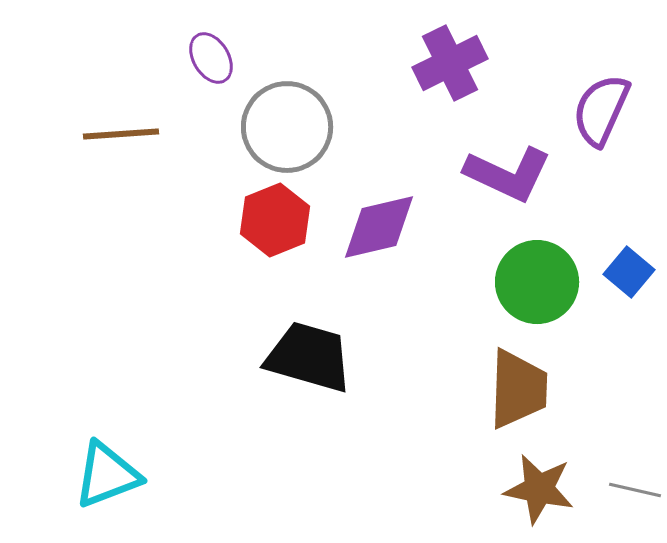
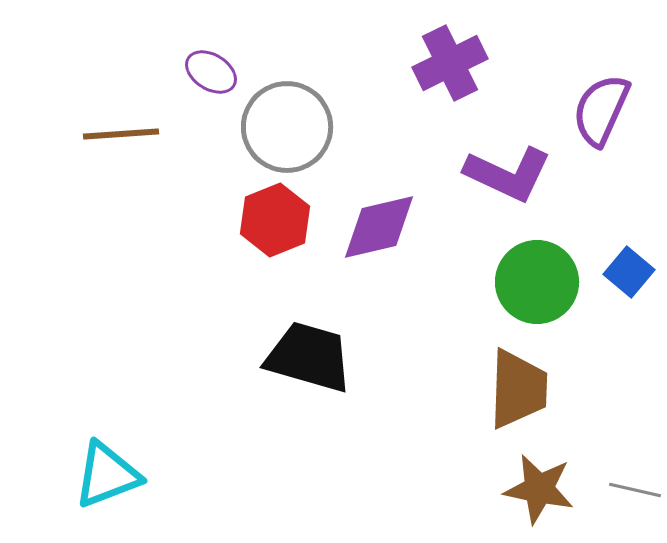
purple ellipse: moved 14 px down; rotated 27 degrees counterclockwise
